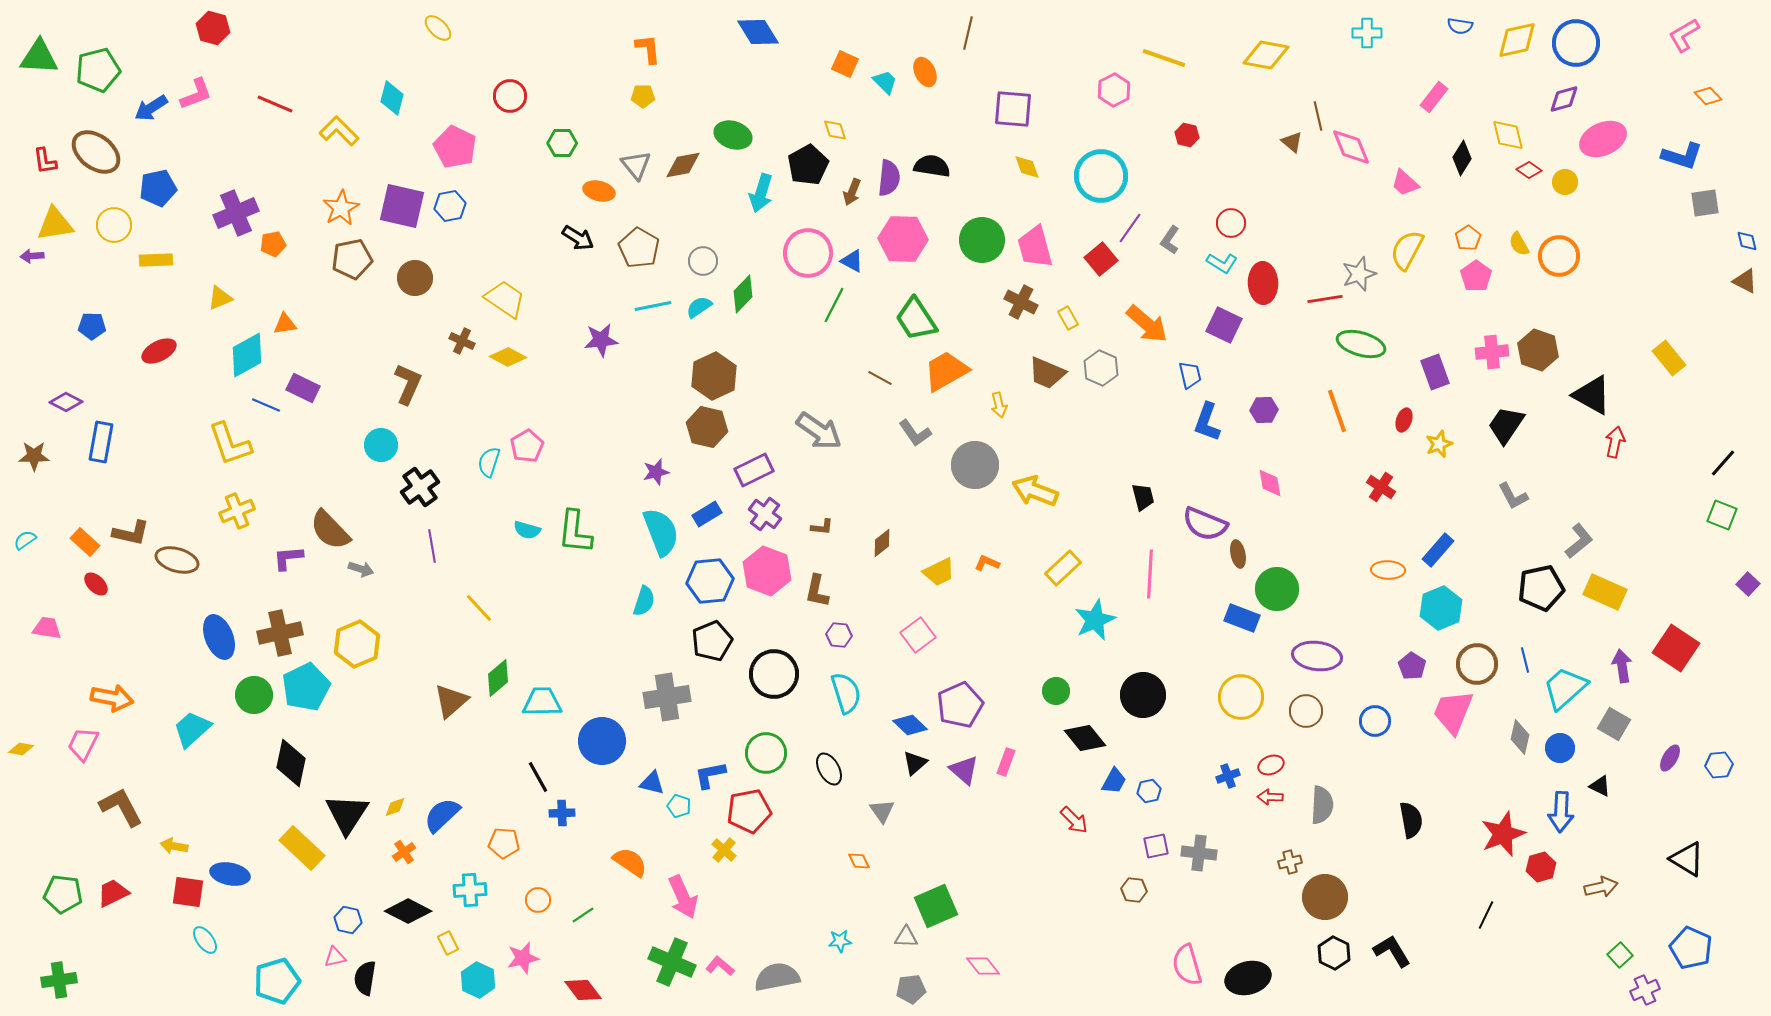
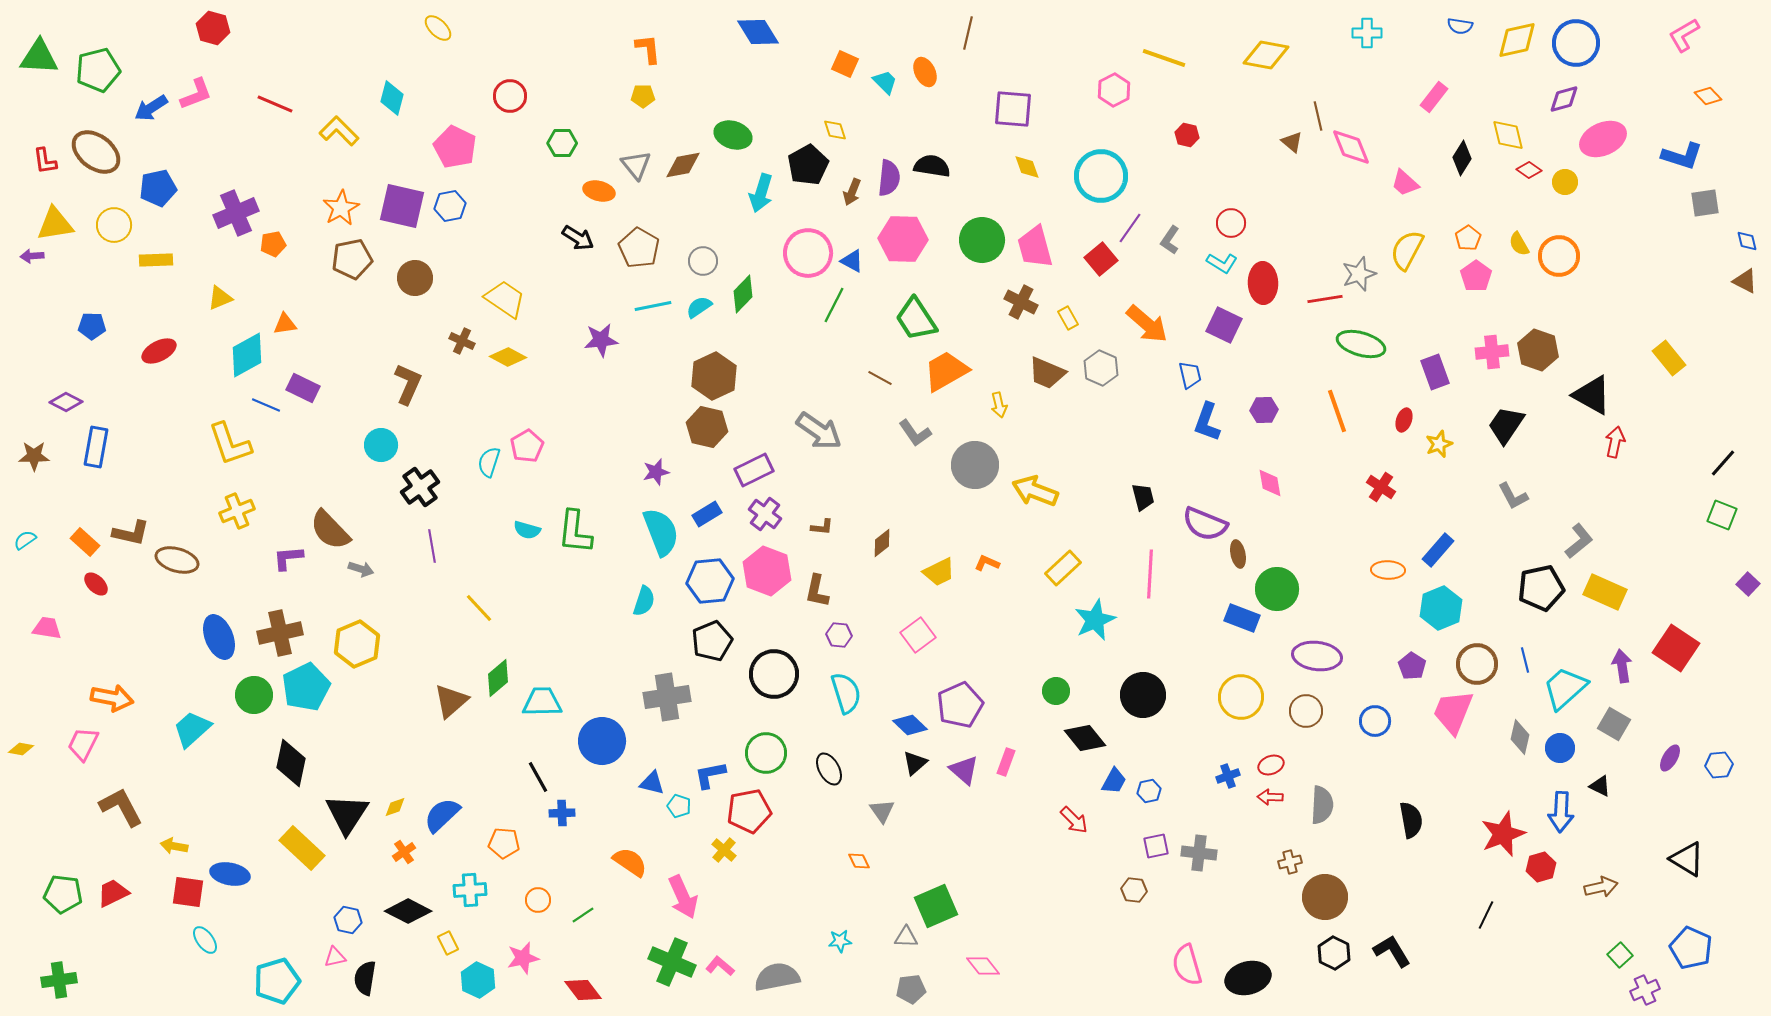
blue rectangle at (101, 442): moved 5 px left, 5 px down
